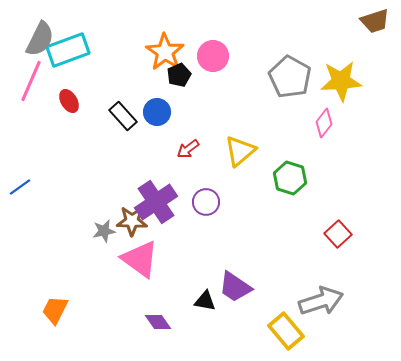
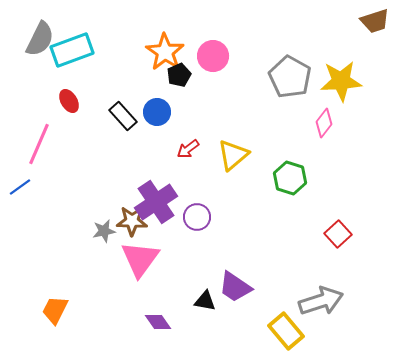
cyan rectangle: moved 4 px right
pink line: moved 8 px right, 63 px down
yellow triangle: moved 7 px left, 4 px down
purple circle: moved 9 px left, 15 px down
pink triangle: rotated 30 degrees clockwise
